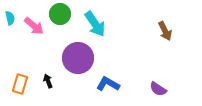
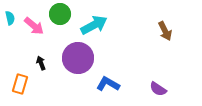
cyan arrow: moved 1 px left, 1 px down; rotated 84 degrees counterclockwise
black arrow: moved 7 px left, 18 px up
